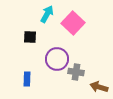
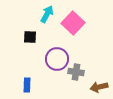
blue rectangle: moved 6 px down
brown arrow: rotated 30 degrees counterclockwise
